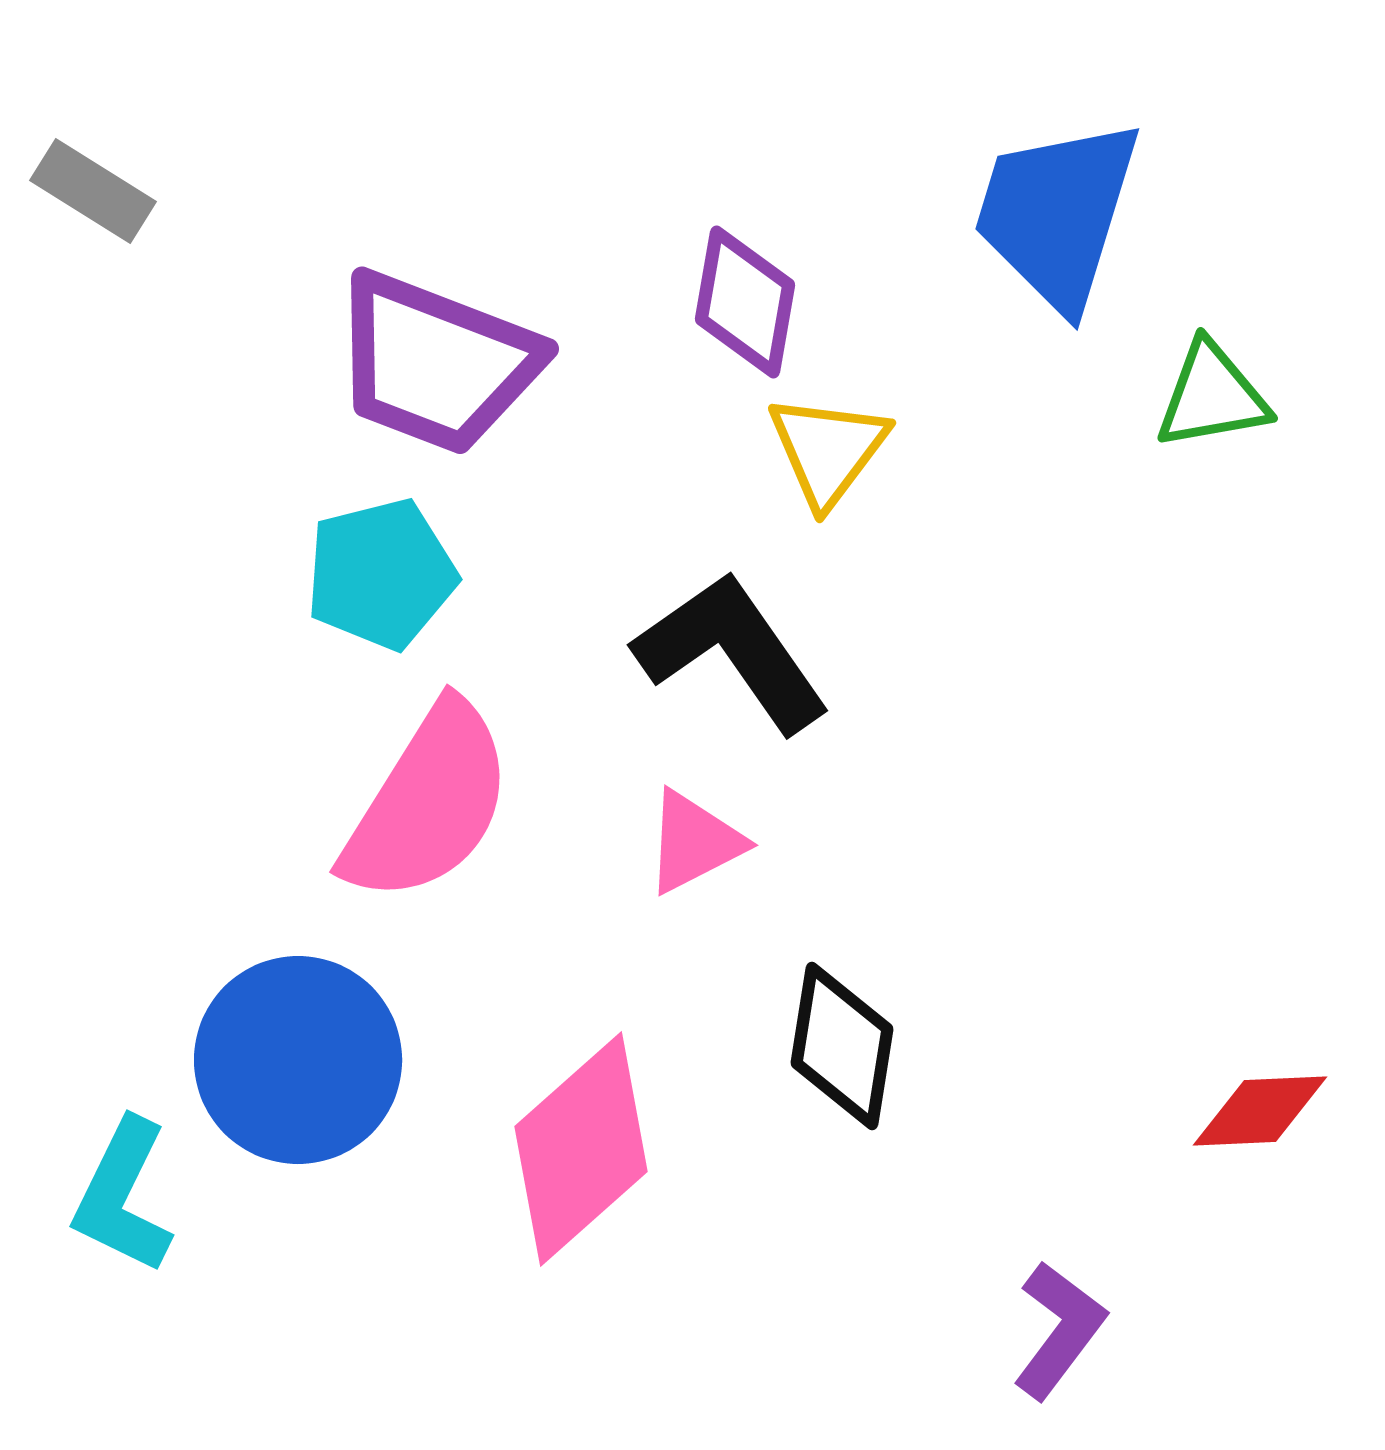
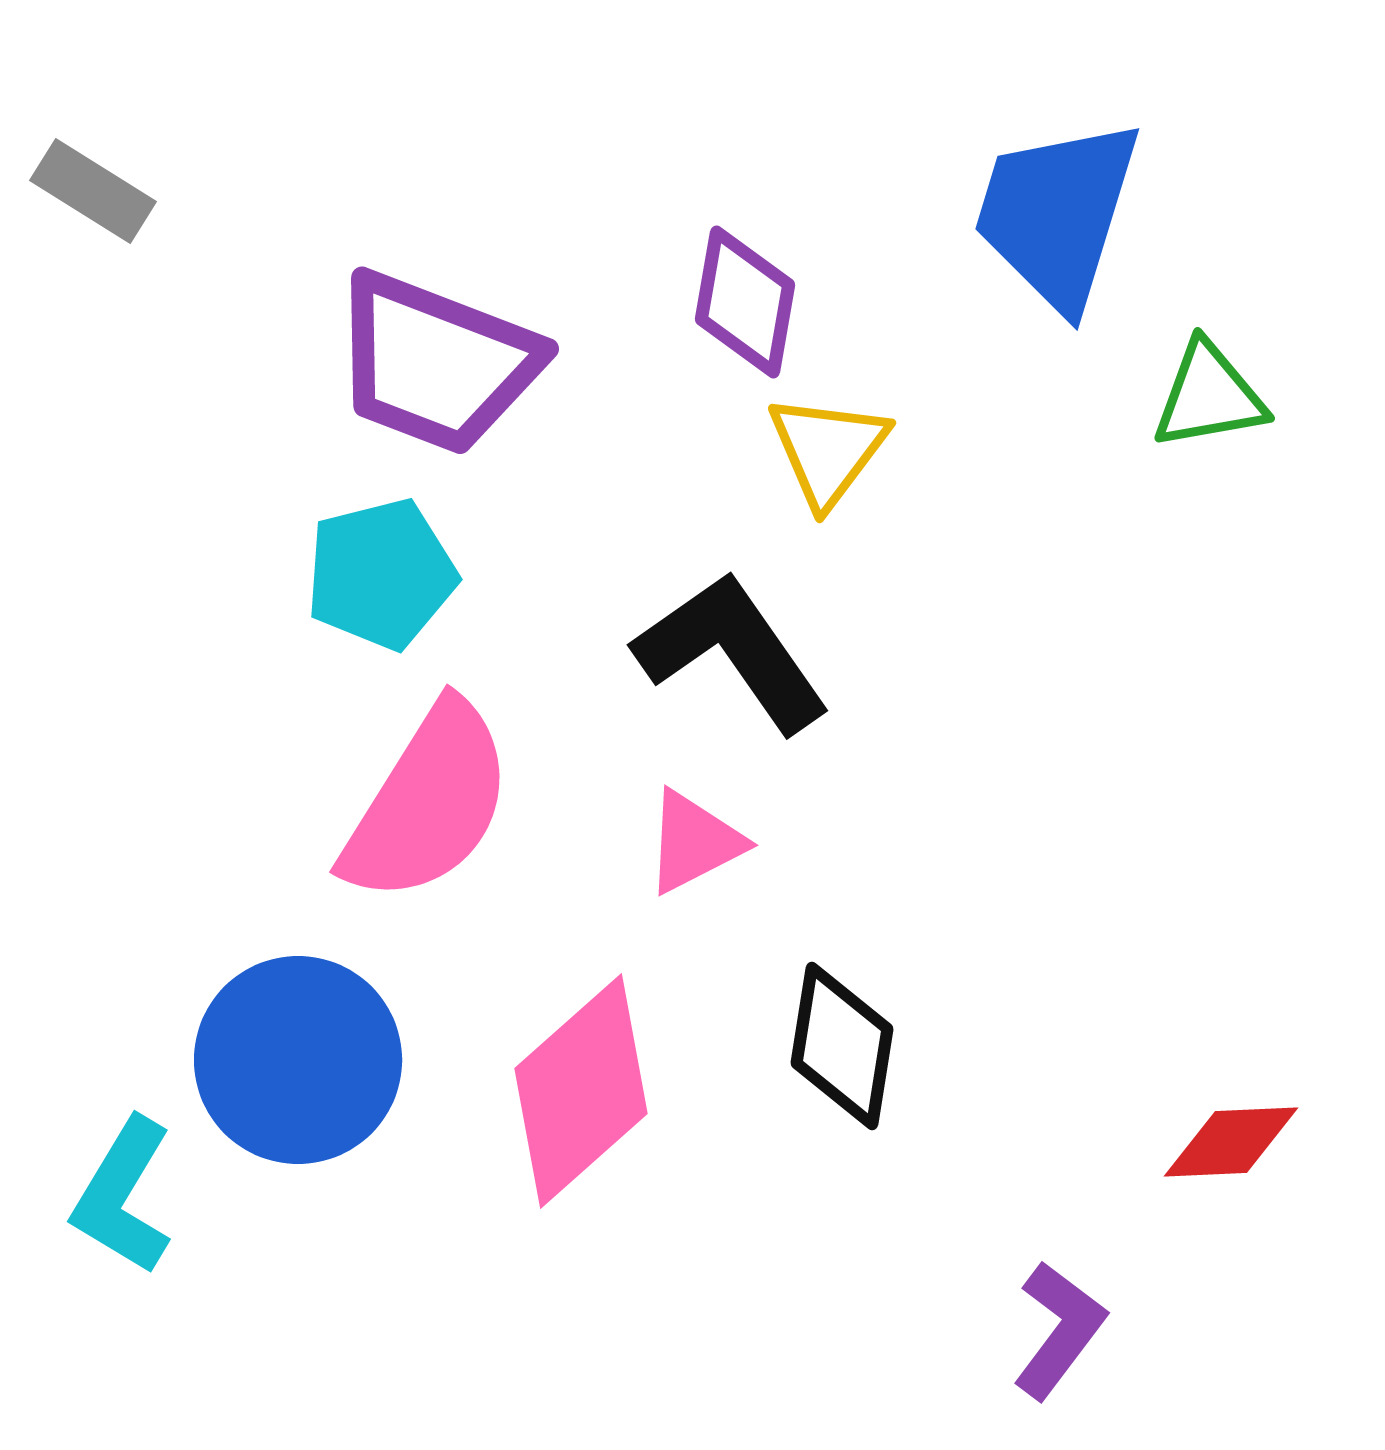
green triangle: moved 3 px left
red diamond: moved 29 px left, 31 px down
pink diamond: moved 58 px up
cyan L-shape: rotated 5 degrees clockwise
